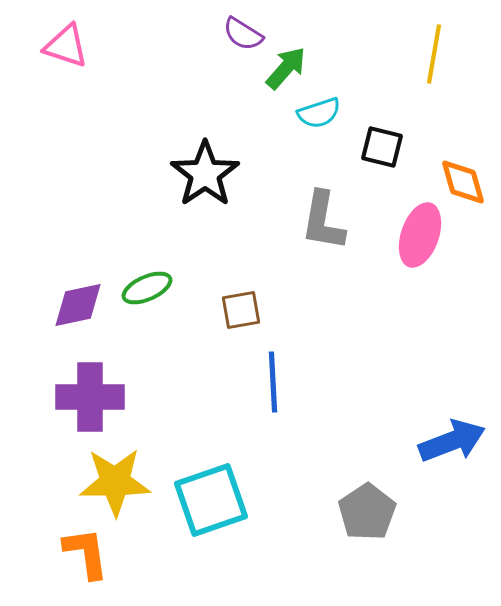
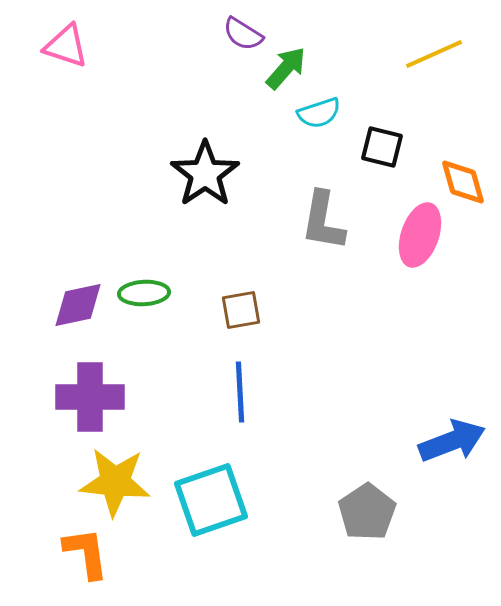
yellow line: rotated 56 degrees clockwise
green ellipse: moved 3 px left, 5 px down; rotated 21 degrees clockwise
blue line: moved 33 px left, 10 px down
yellow star: rotated 6 degrees clockwise
